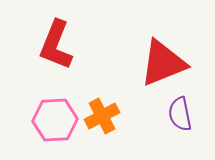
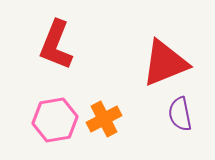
red triangle: moved 2 px right
orange cross: moved 2 px right, 3 px down
pink hexagon: rotated 6 degrees counterclockwise
